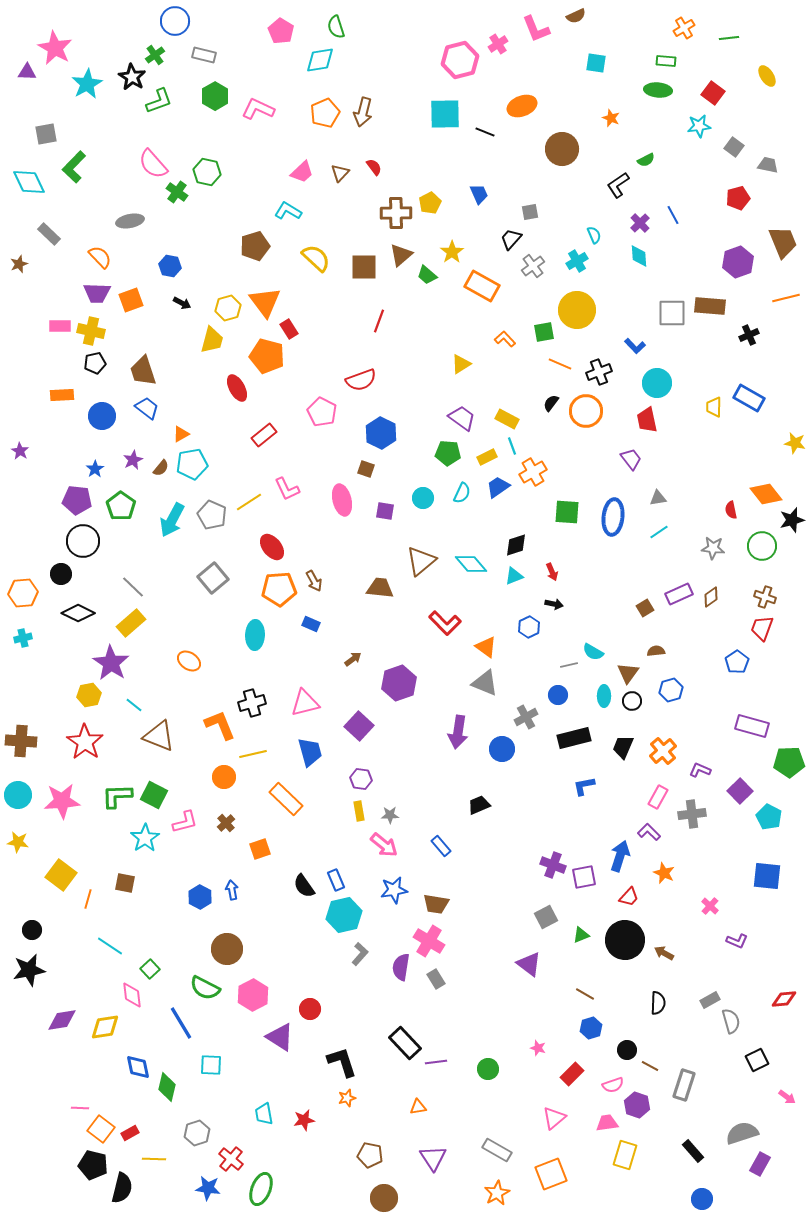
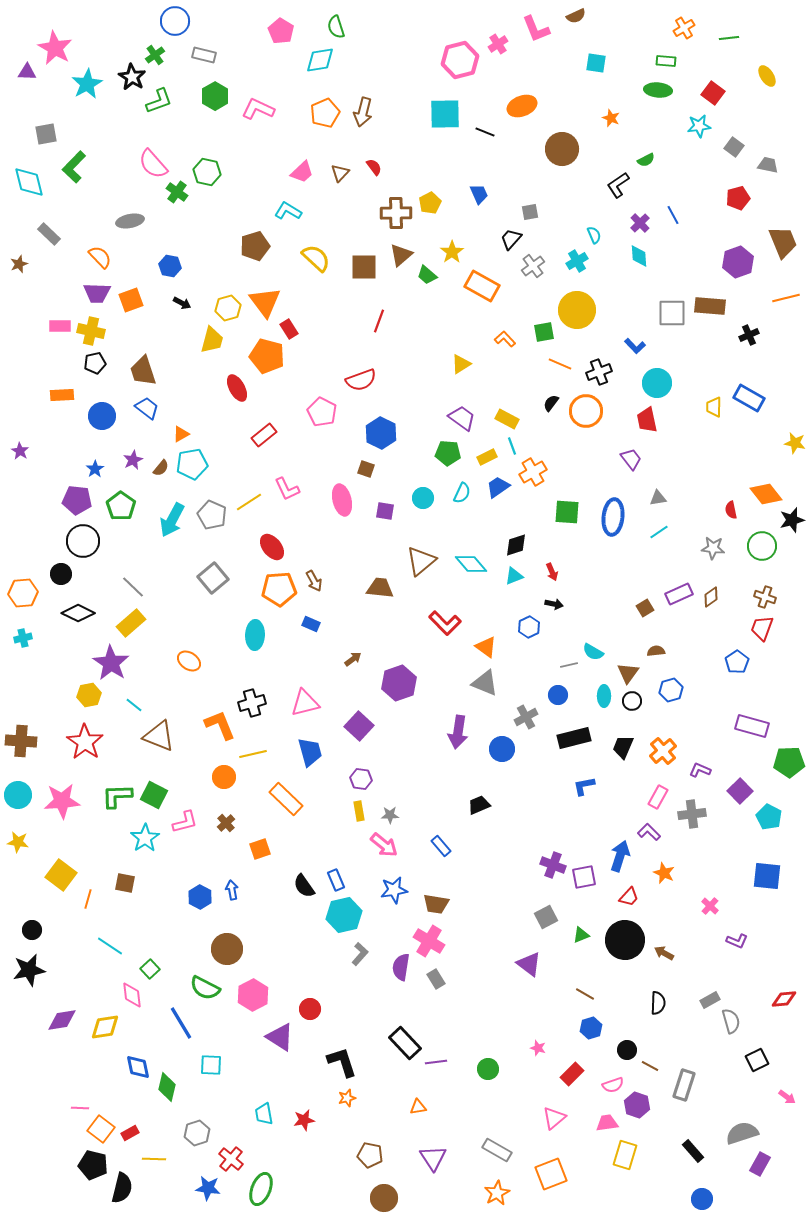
cyan diamond at (29, 182): rotated 12 degrees clockwise
